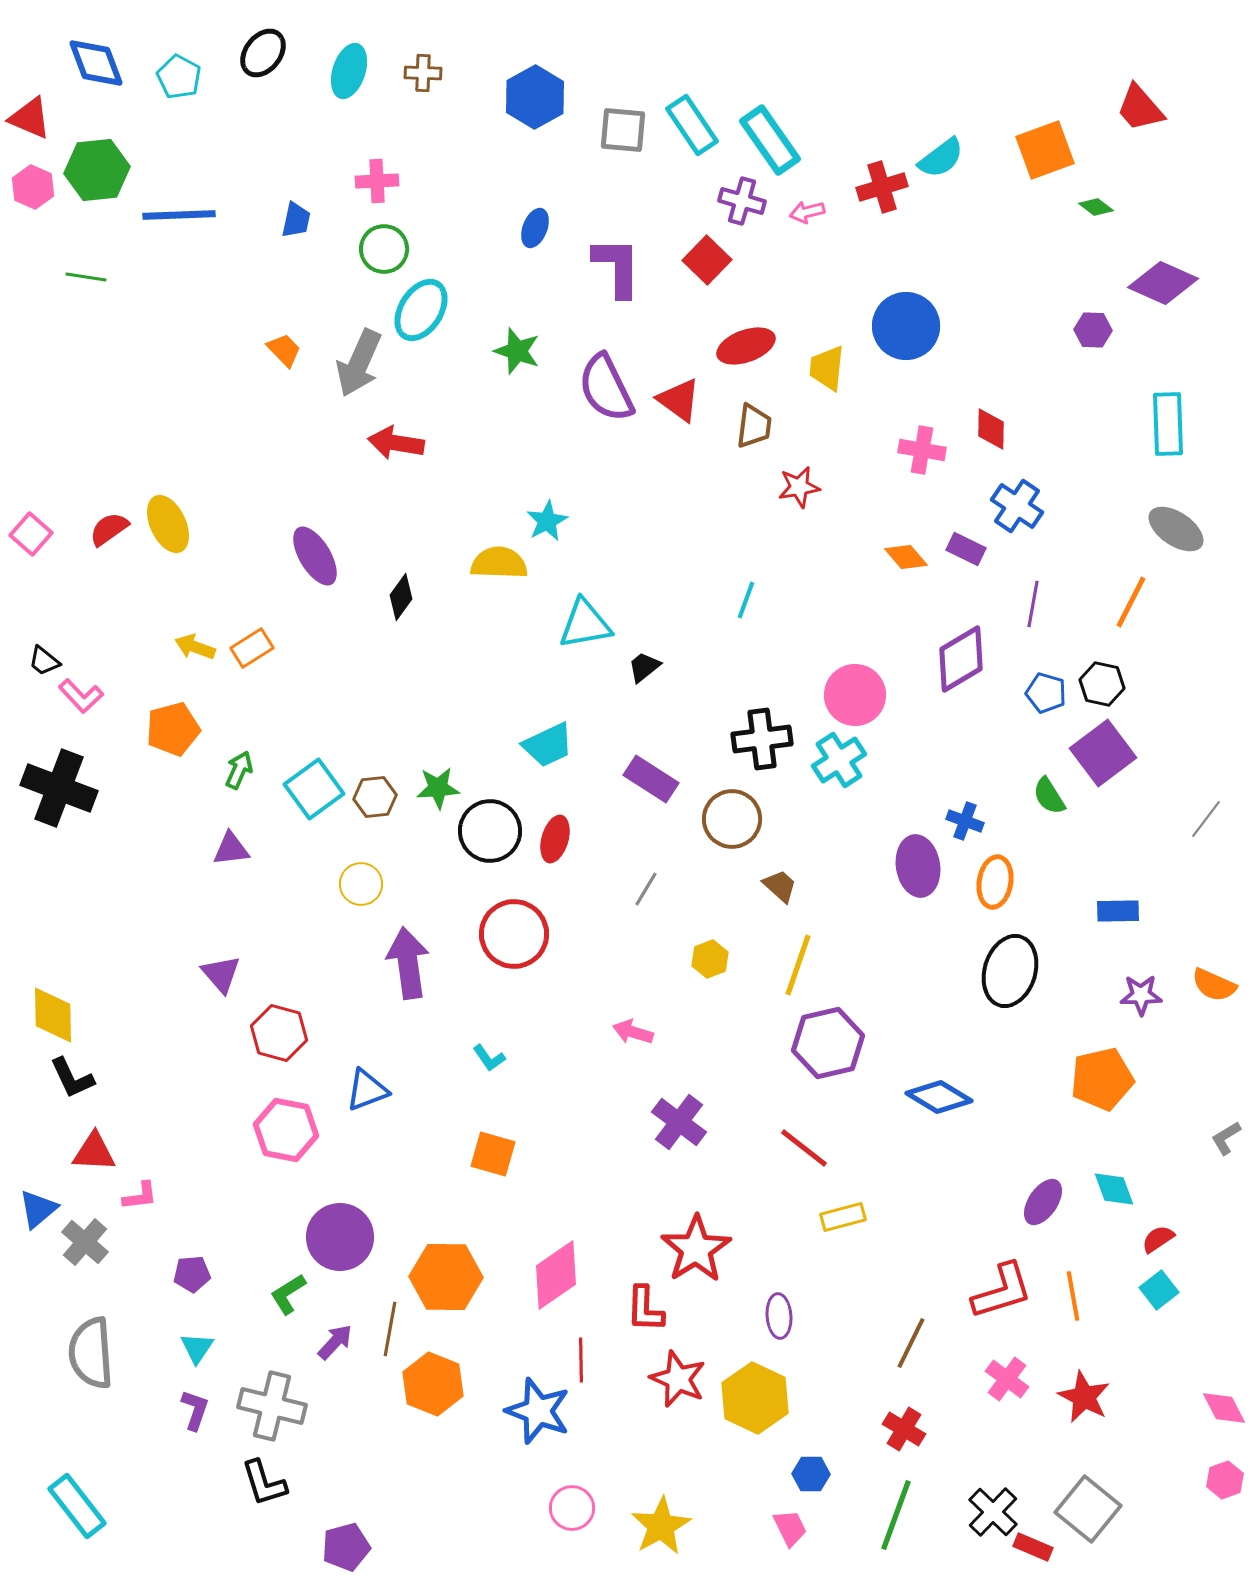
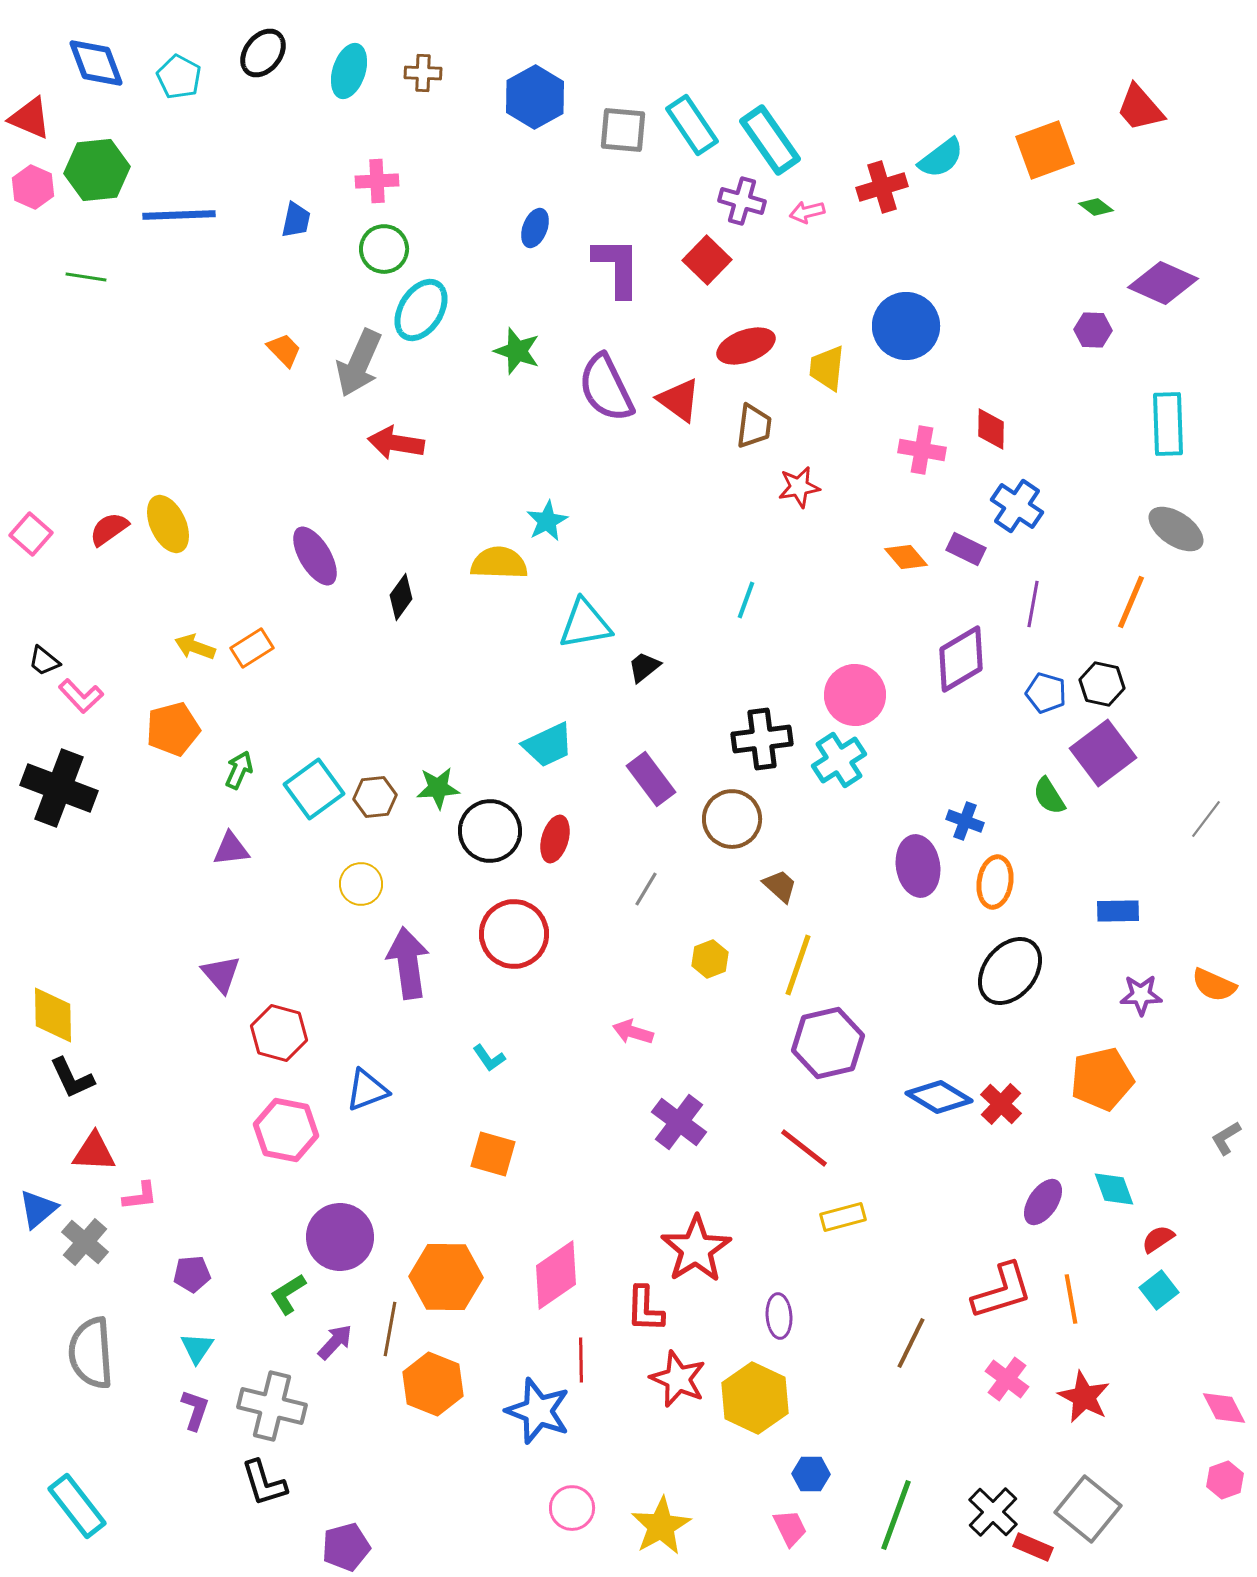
orange line at (1131, 602): rotated 4 degrees counterclockwise
purple rectangle at (651, 779): rotated 20 degrees clockwise
black ellipse at (1010, 971): rotated 22 degrees clockwise
orange line at (1073, 1296): moved 2 px left, 3 px down
red cross at (904, 1429): moved 97 px right, 325 px up; rotated 12 degrees clockwise
